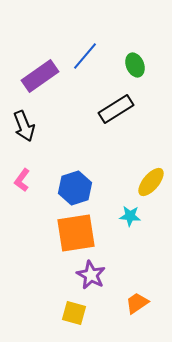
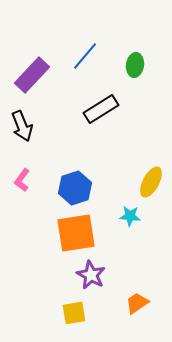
green ellipse: rotated 30 degrees clockwise
purple rectangle: moved 8 px left, 1 px up; rotated 12 degrees counterclockwise
black rectangle: moved 15 px left
black arrow: moved 2 px left
yellow ellipse: rotated 12 degrees counterclockwise
yellow square: rotated 25 degrees counterclockwise
